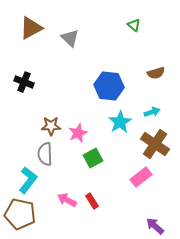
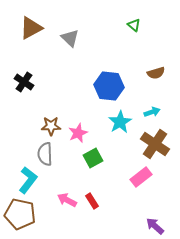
black cross: rotated 12 degrees clockwise
